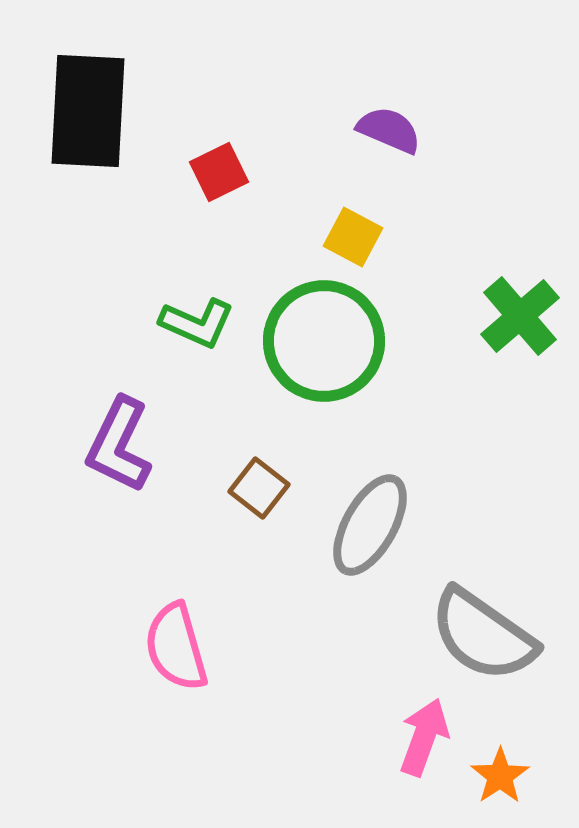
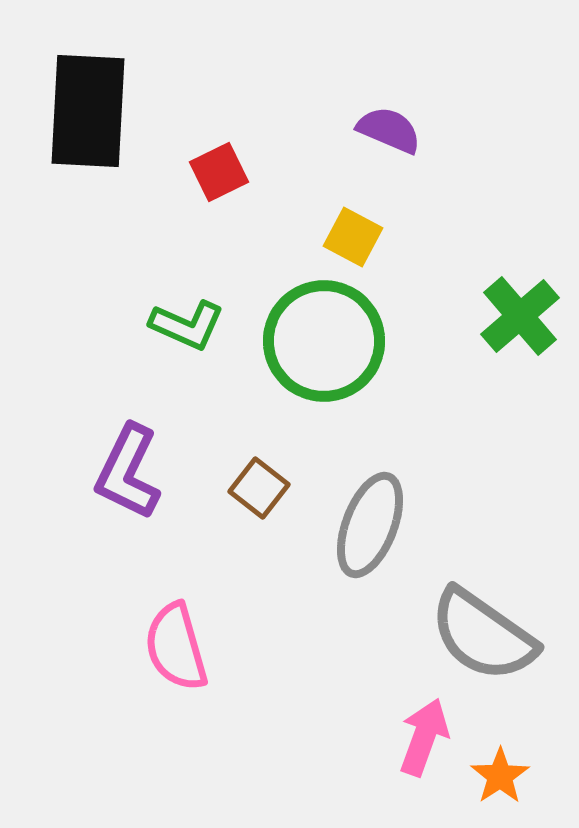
green L-shape: moved 10 px left, 2 px down
purple L-shape: moved 9 px right, 27 px down
gray ellipse: rotated 8 degrees counterclockwise
